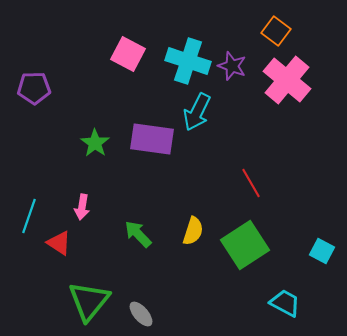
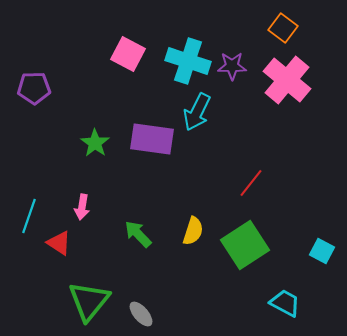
orange square: moved 7 px right, 3 px up
purple star: rotated 20 degrees counterclockwise
red line: rotated 68 degrees clockwise
